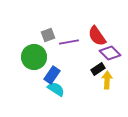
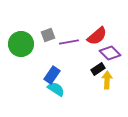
red semicircle: rotated 95 degrees counterclockwise
green circle: moved 13 px left, 13 px up
